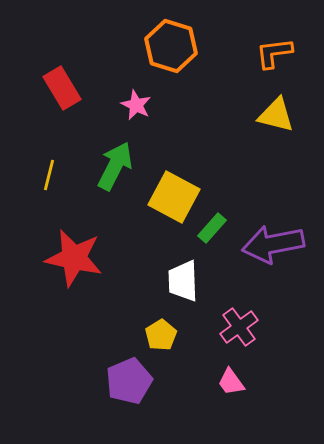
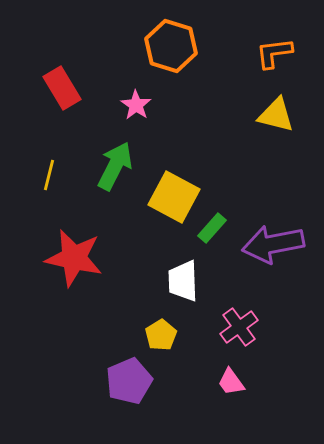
pink star: rotated 8 degrees clockwise
